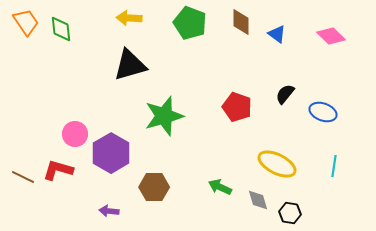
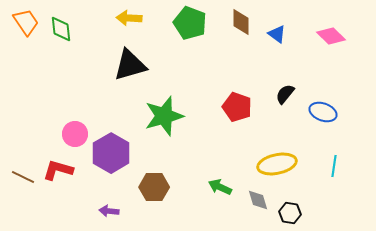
yellow ellipse: rotated 39 degrees counterclockwise
